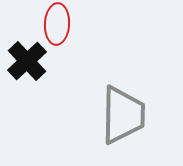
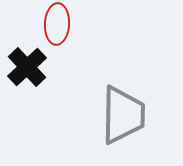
black cross: moved 6 px down
